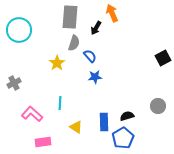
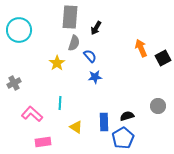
orange arrow: moved 29 px right, 35 px down
